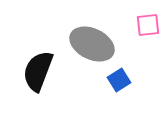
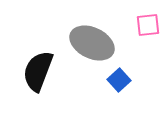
gray ellipse: moved 1 px up
blue square: rotated 10 degrees counterclockwise
